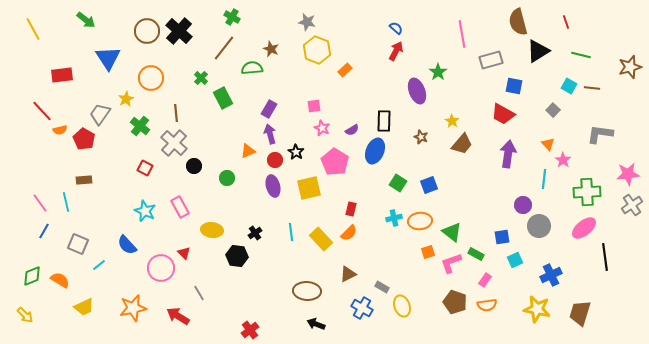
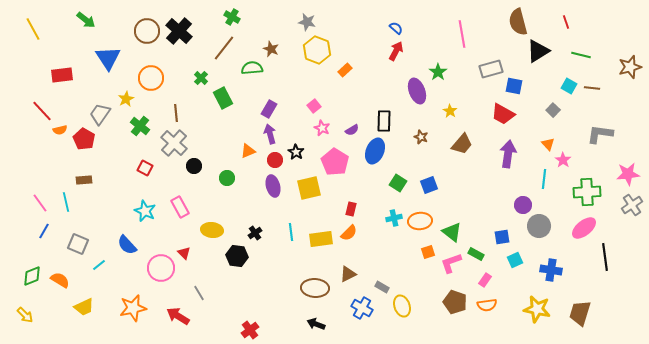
gray rectangle at (491, 60): moved 9 px down
pink square at (314, 106): rotated 32 degrees counterclockwise
yellow star at (452, 121): moved 2 px left, 10 px up
yellow rectangle at (321, 239): rotated 55 degrees counterclockwise
blue cross at (551, 275): moved 5 px up; rotated 35 degrees clockwise
brown ellipse at (307, 291): moved 8 px right, 3 px up
